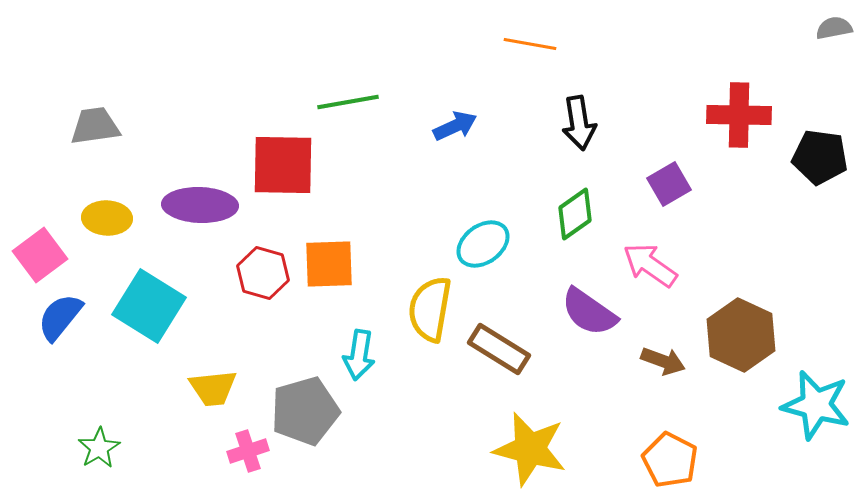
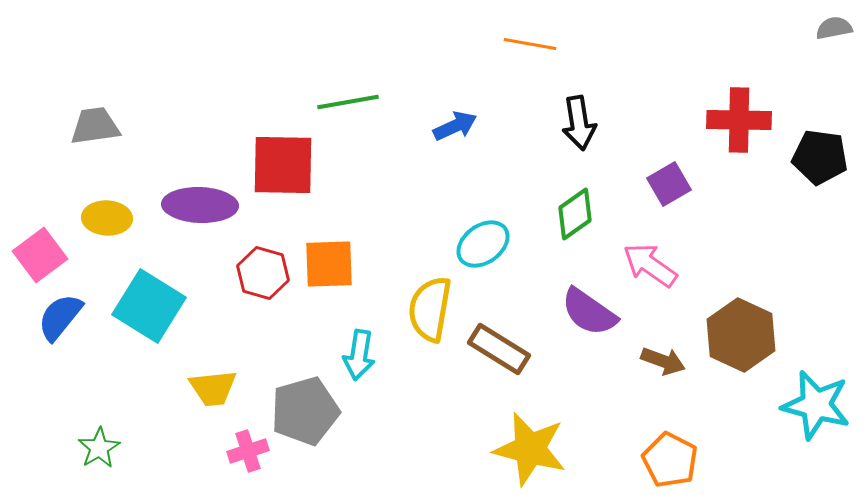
red cross: moved 5 px down
